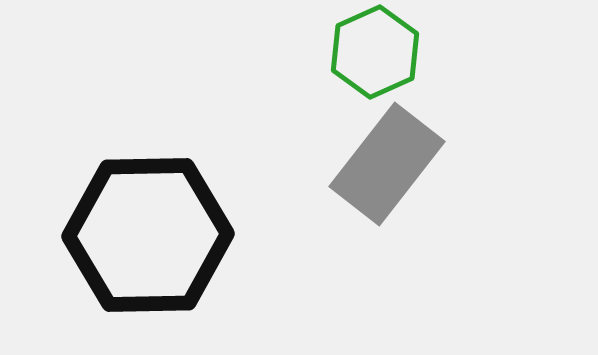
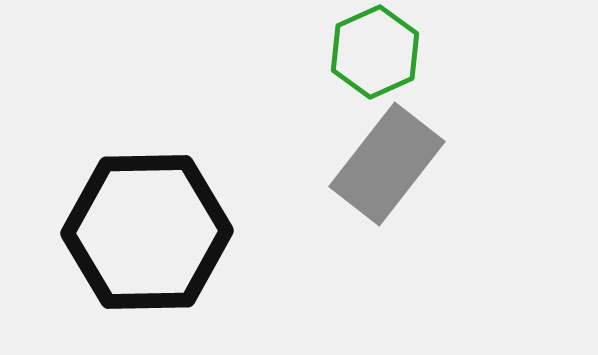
black hexagon: moved 1 px left, 3 px up
